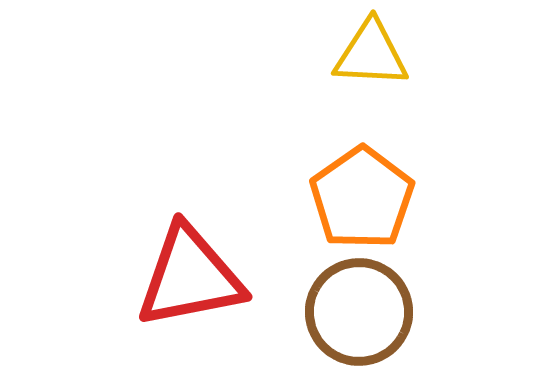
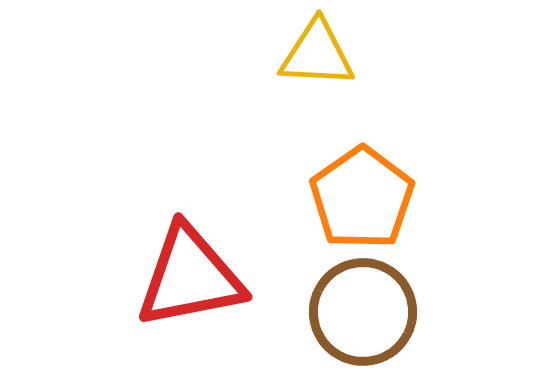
yellow triangle: moved 54 px left
brown circle: moved 4 px right
